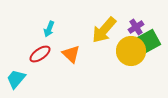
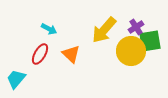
cyan arrow: rotated 84 degrees counterclockwise
green square: moved 1 px right; rotated 20 degrees clockwise
red ellipse: rotated 25 degrees counterclockwise
